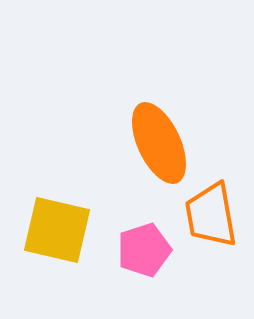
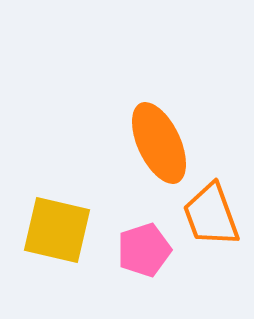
orange trapezoid: rotated 10 degrees counterclockwise
